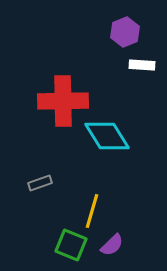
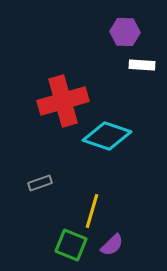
purple hexagon: rotated 24 degrees clockwise
red cross: rotated 15 degrees counterclockwise
cyan diamond: rotated 39 degrees counterclockwise
